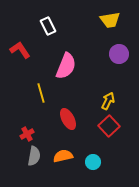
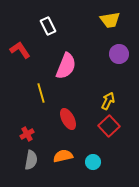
gray semicircle: moved 3 px left, 4 px down
